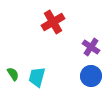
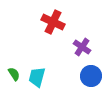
red cross: rotated 35 degrees counterclockwise
purple cross: moved 9 px left
green semicircle: moved 1 px right
